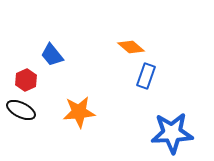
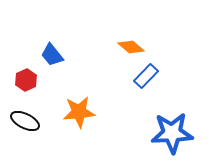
blue rectangle: rotated 25 degrees clockwise
black ellipse: moved 4 px right, 11 px down
